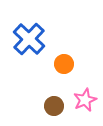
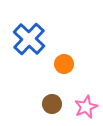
pink star: moved 1 px right, 7 px down
brown circle: moved 2 px left, 2 px up
